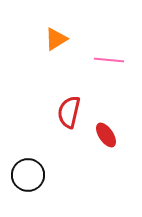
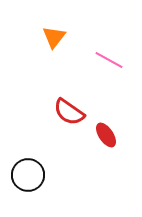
orange triangle: moved 2 px left, 2 px up; rotated 20 degrees counterclockwise
pink line: rotated 24 degrees clockwise
red semicircle: rotated 68 degrees counterclockwise
